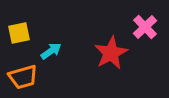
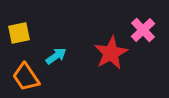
pink cross: moved 2 px left, 3 px down
cyan arrow: moved 5 px right, 5 px down
orange trapezoid: moved 3 px right; rotated 72 degrees clockwise
